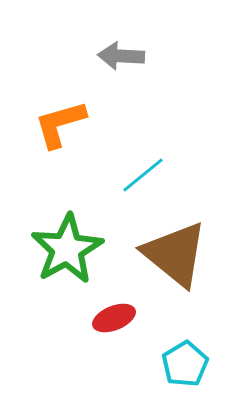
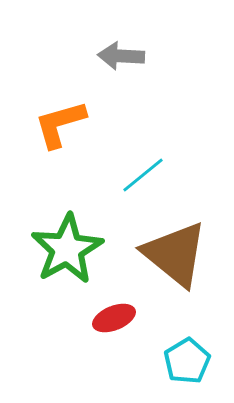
cyan pentagon: moved 2 px right, 3 px up
